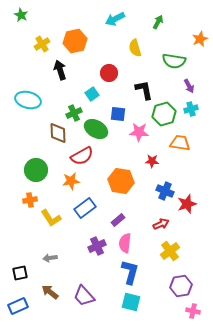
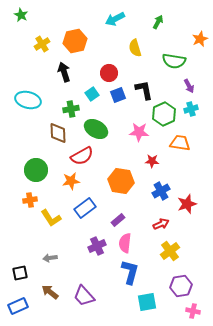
black arrow at (60, 70): moved 4 px right, 2 px down
green cross at (74, 113): moved 3 px left, 4 px up; rotated 14 degrees clockwise
blue square at (118, 114): moved 19 px up; rotated 28 degrees counterclockwise
green hexagon at (164, 114): rotated 10 degrees counterclockwise
blue cross at (165, 191): moved 4 px left; rotated 36 degrees clockwise
cyan square at (131, 302): moved 16 px right; rotated 24 degrees counterclockwise
